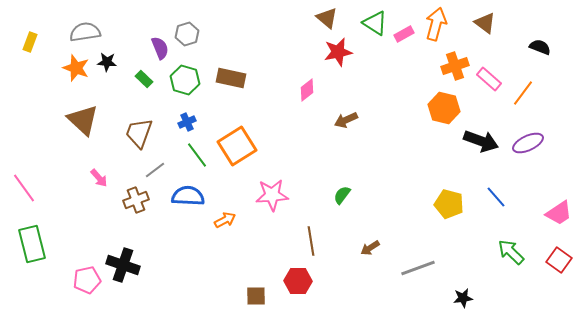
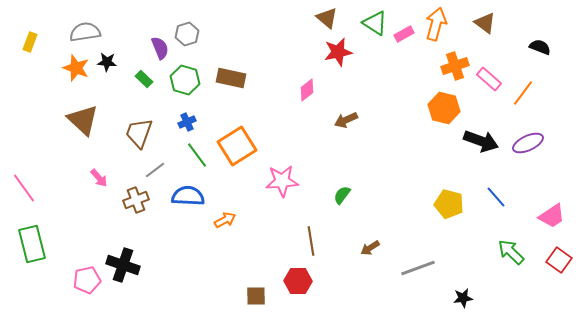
pink star at (272, 195): moved 10 px right, 14 px up
pink trapezoid at (559, 213): moved 7 px left, 3 px down
